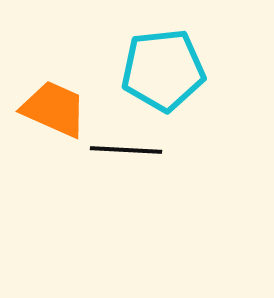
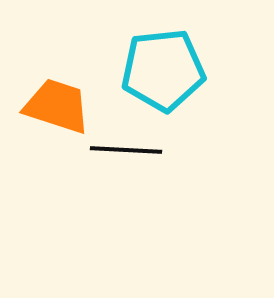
orange trapezoid: moved 3 px right, 3 px up; rotated 6 degrees counterclockwise
